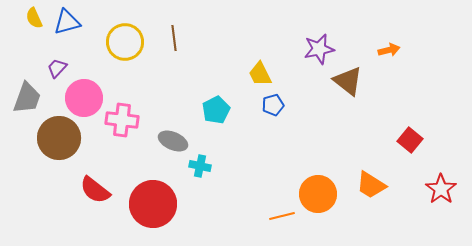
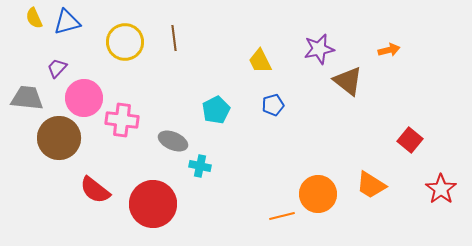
yellow trapezoid: moved 13 px up
gray trapezoid: rotated 104 degrees counterclockwise
